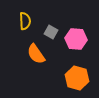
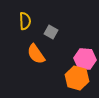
pink hexagon: moved 9 px right, 20 px down
